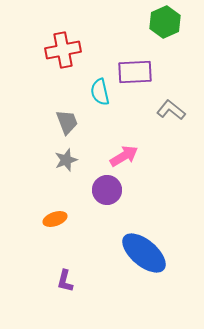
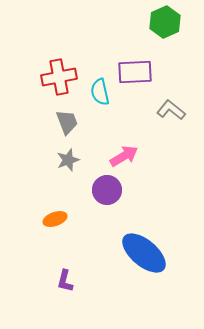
red cross: moved 4 px left, 27 px down
gray star: moved 2 px right
